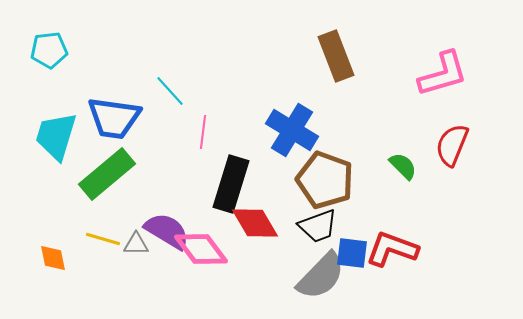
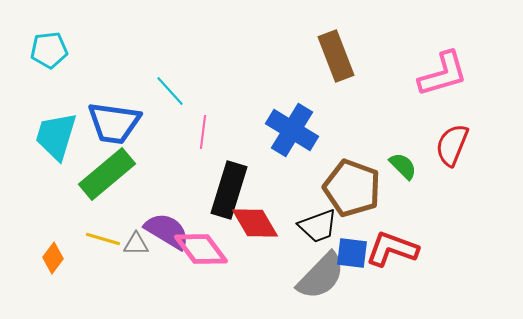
blue trapezoid: moved 5 px down
brown pentagon: moved 27 px right, 8 px down
black rectangle: moved 2 px left, 6 px down
orange diamond: rotated 48 degrees clockwise
